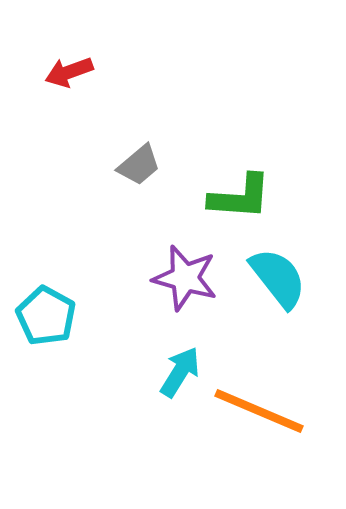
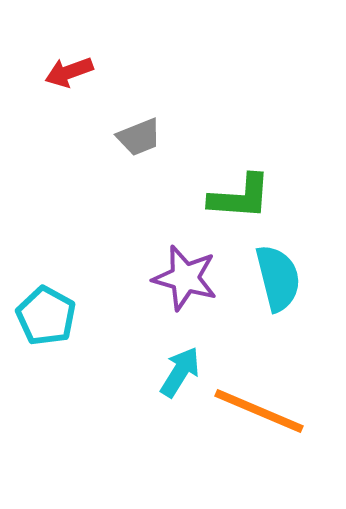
gray trapezoid: moved 28 px up; rotated 18 degrees clockwise
cyan semicircle: rotated 24 degrees clockwise
